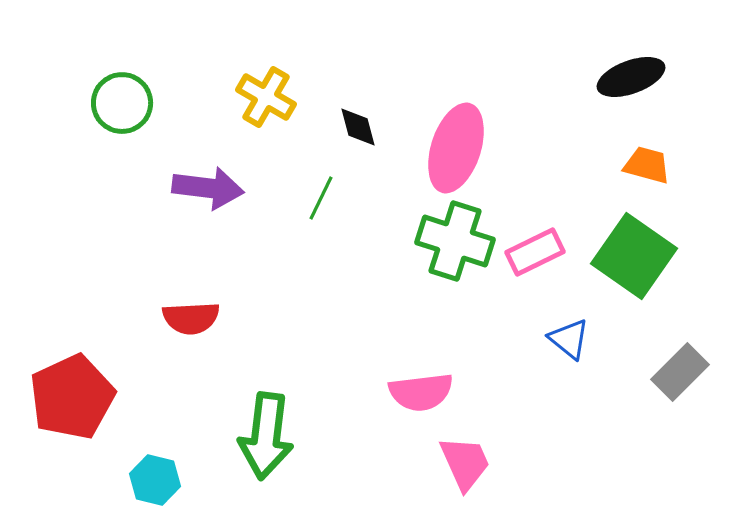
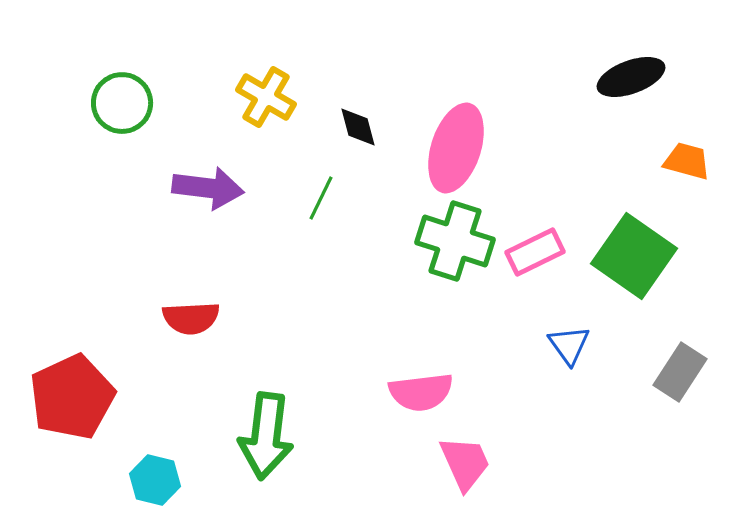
orange trapezoid: moved 40 px right, 4 px up
blue triangle: moved 6 px down; rotated 15 degrees clockwise
gray rectangle: rotated 12 degrees counterclockwise
